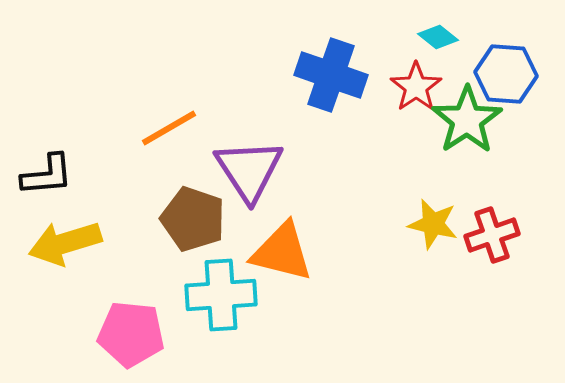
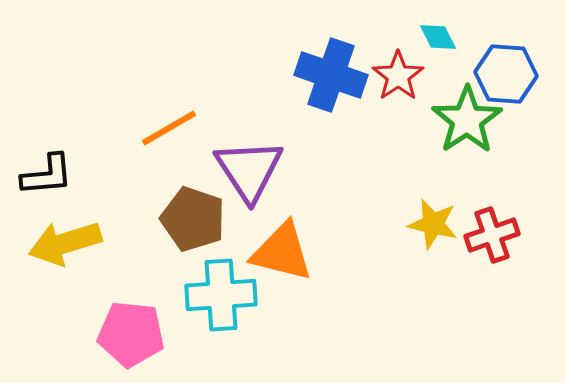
cyan diamond: rotated 24 degrees clockwise
red star: moved 18 px left, 11 px up
